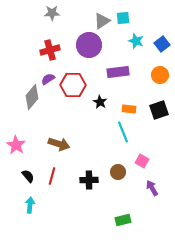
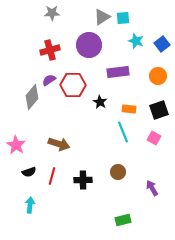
gray triangle: moved 4 px up
orange circle: moved 2 px left, 1 px down
purple semicircle: moved 1 px right, 1 px down
pink square: moved 12 px right, 23 px up
black semicircle: moved 1 px right, 4 px up; rotated 112 degrees clockwise
black cross: moved 6 px left
